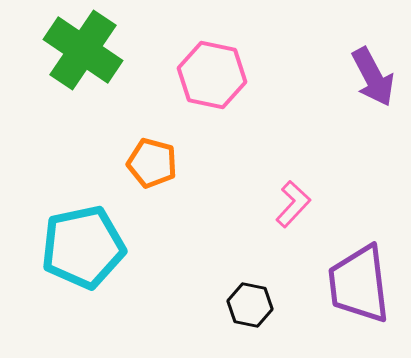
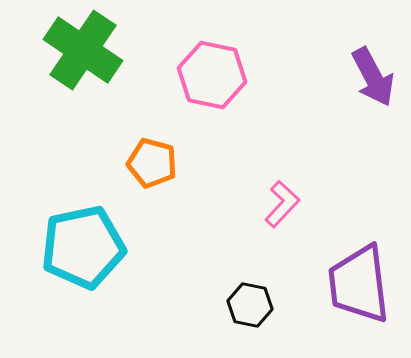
pink L-shape: moved 11 px left
